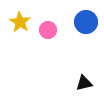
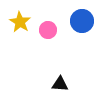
blue circle: moved 4 px left, 1 px up
black triangle: moved 24 px left, 1 px down; rotated 18 degrees clockwise
